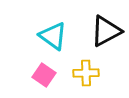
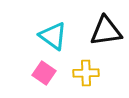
black triangle: rotated 20 degrees clockwise
pink square: moved 2 px up
